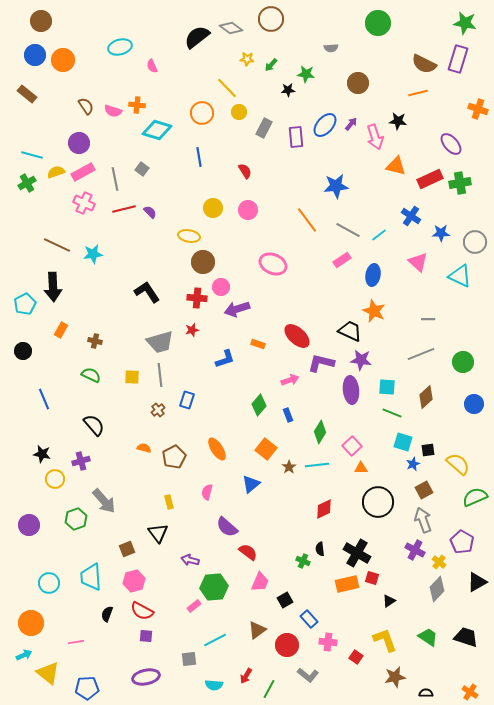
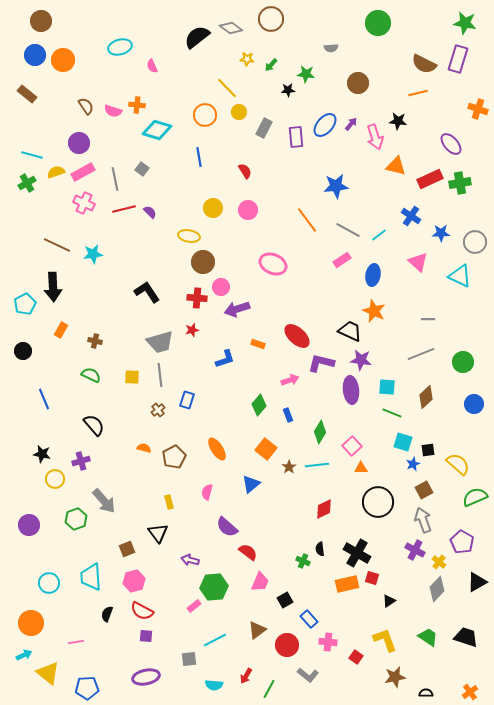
orange circle at (202, 113): moved 3 px right, 2 px down
orange cross at (470, 692): rotated 21 degrees clockwise
